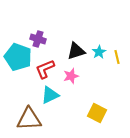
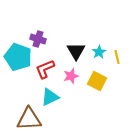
black triangle: rotated 42 degrees counterclockwise
cyan triangle: moved 2 px down
yellow square: moved 32 px up
